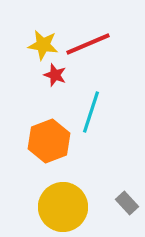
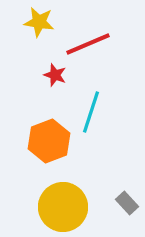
yellow star: moved 4 px left, 23 px up
